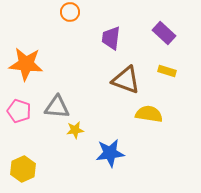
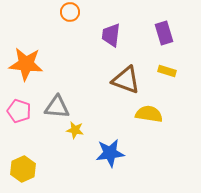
purple rectangle: rotated 30 degrees clockwise
purple trapezoid: moved 3 px up
yellow star: rotated 18 degrees clockwise
